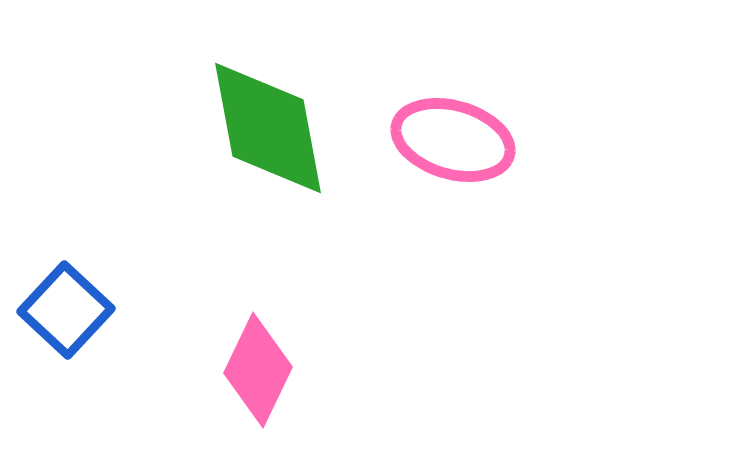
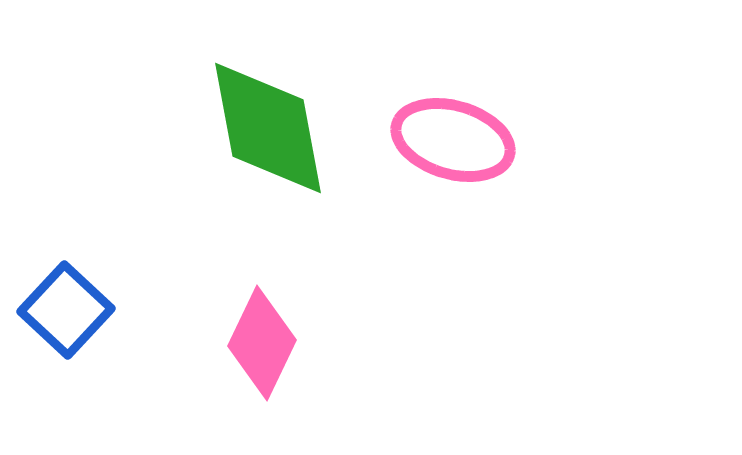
pink diamond: moved 4 px right, 27 px up
